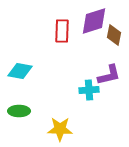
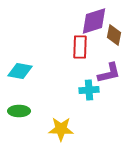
red rectangle: moved 18 px right, 16 px down
purple L-shape: moved 2 px up
yellow star: moved 1 px right
